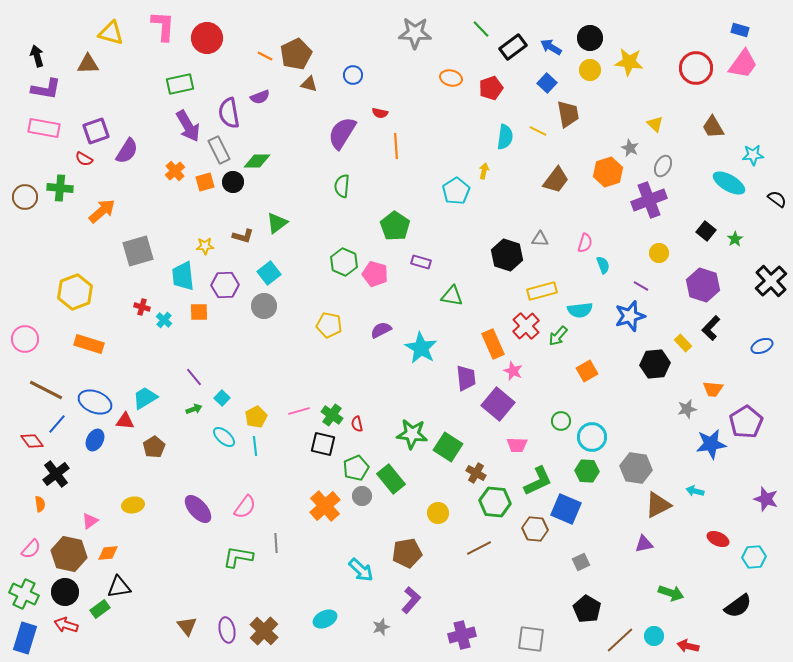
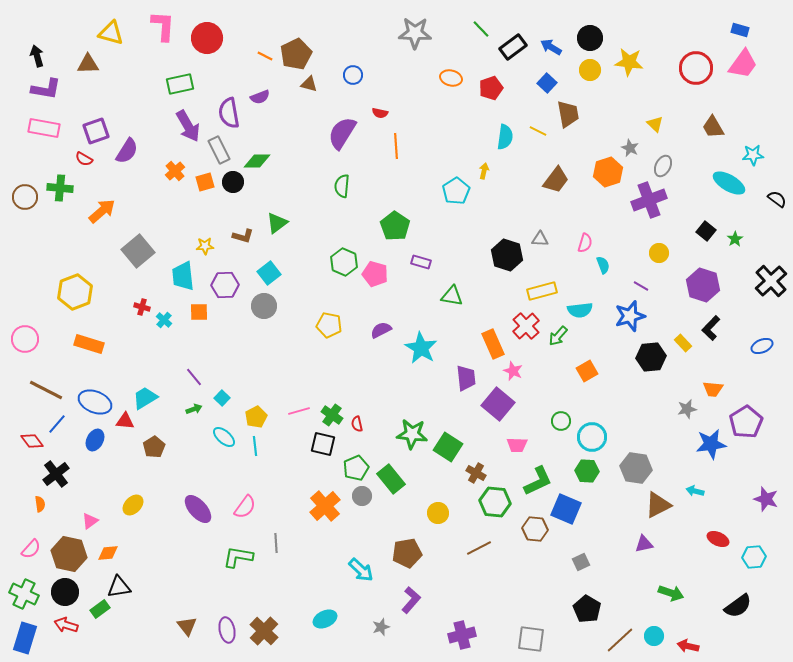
gray square at (138, 251): rotated 24 degrees counterclockwise
black hexagon at (655, 364): moved 4 px left, 7 px up
yellow ellipse at (133, 505): rotated 35 degrees counterclockwise
